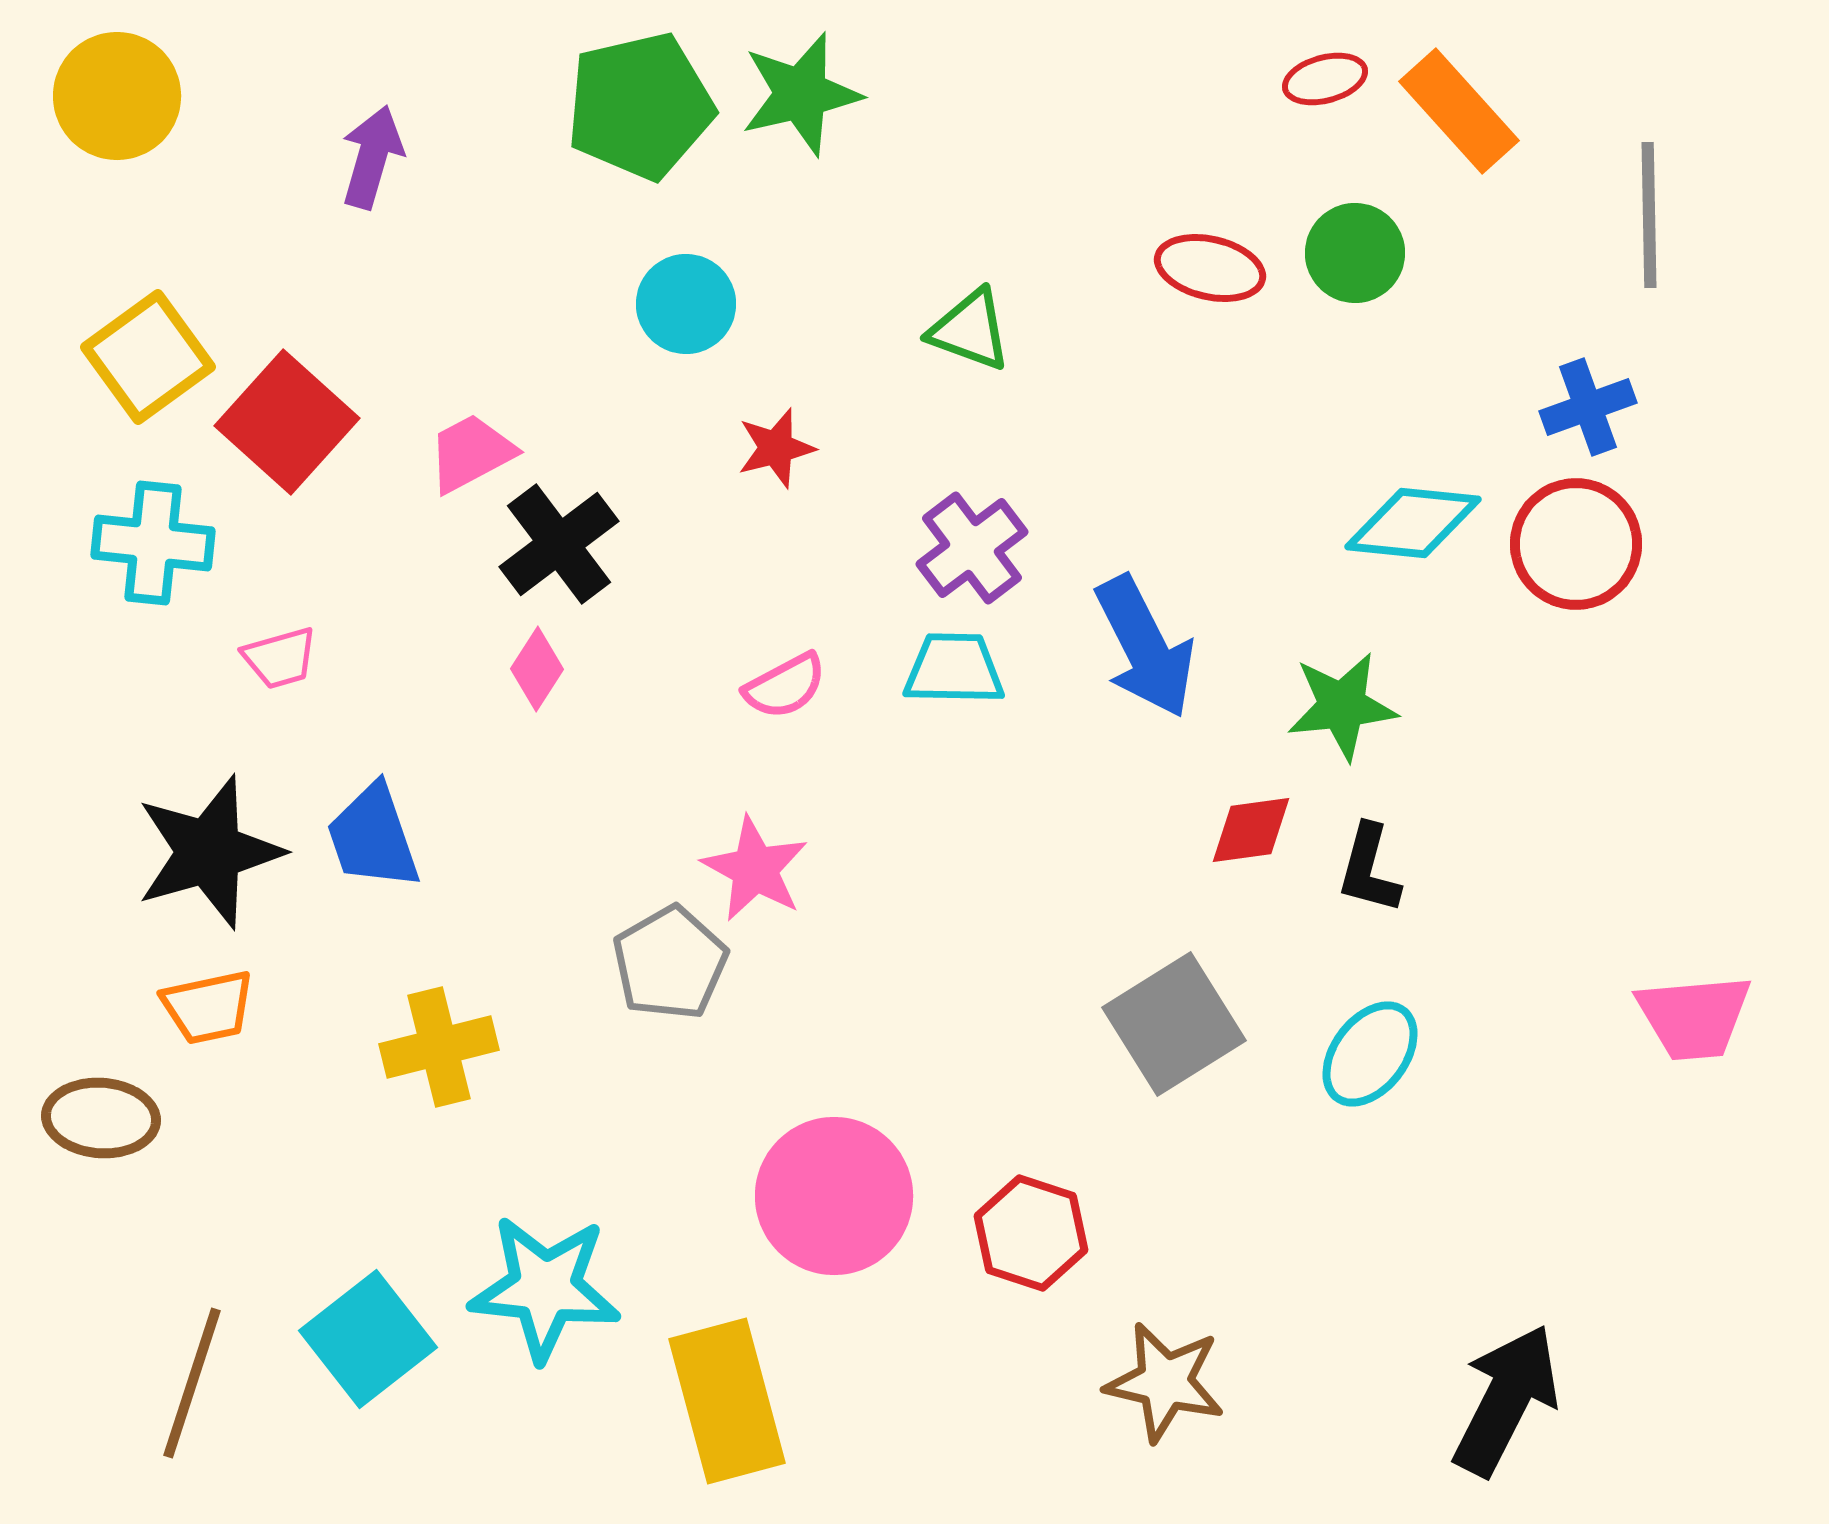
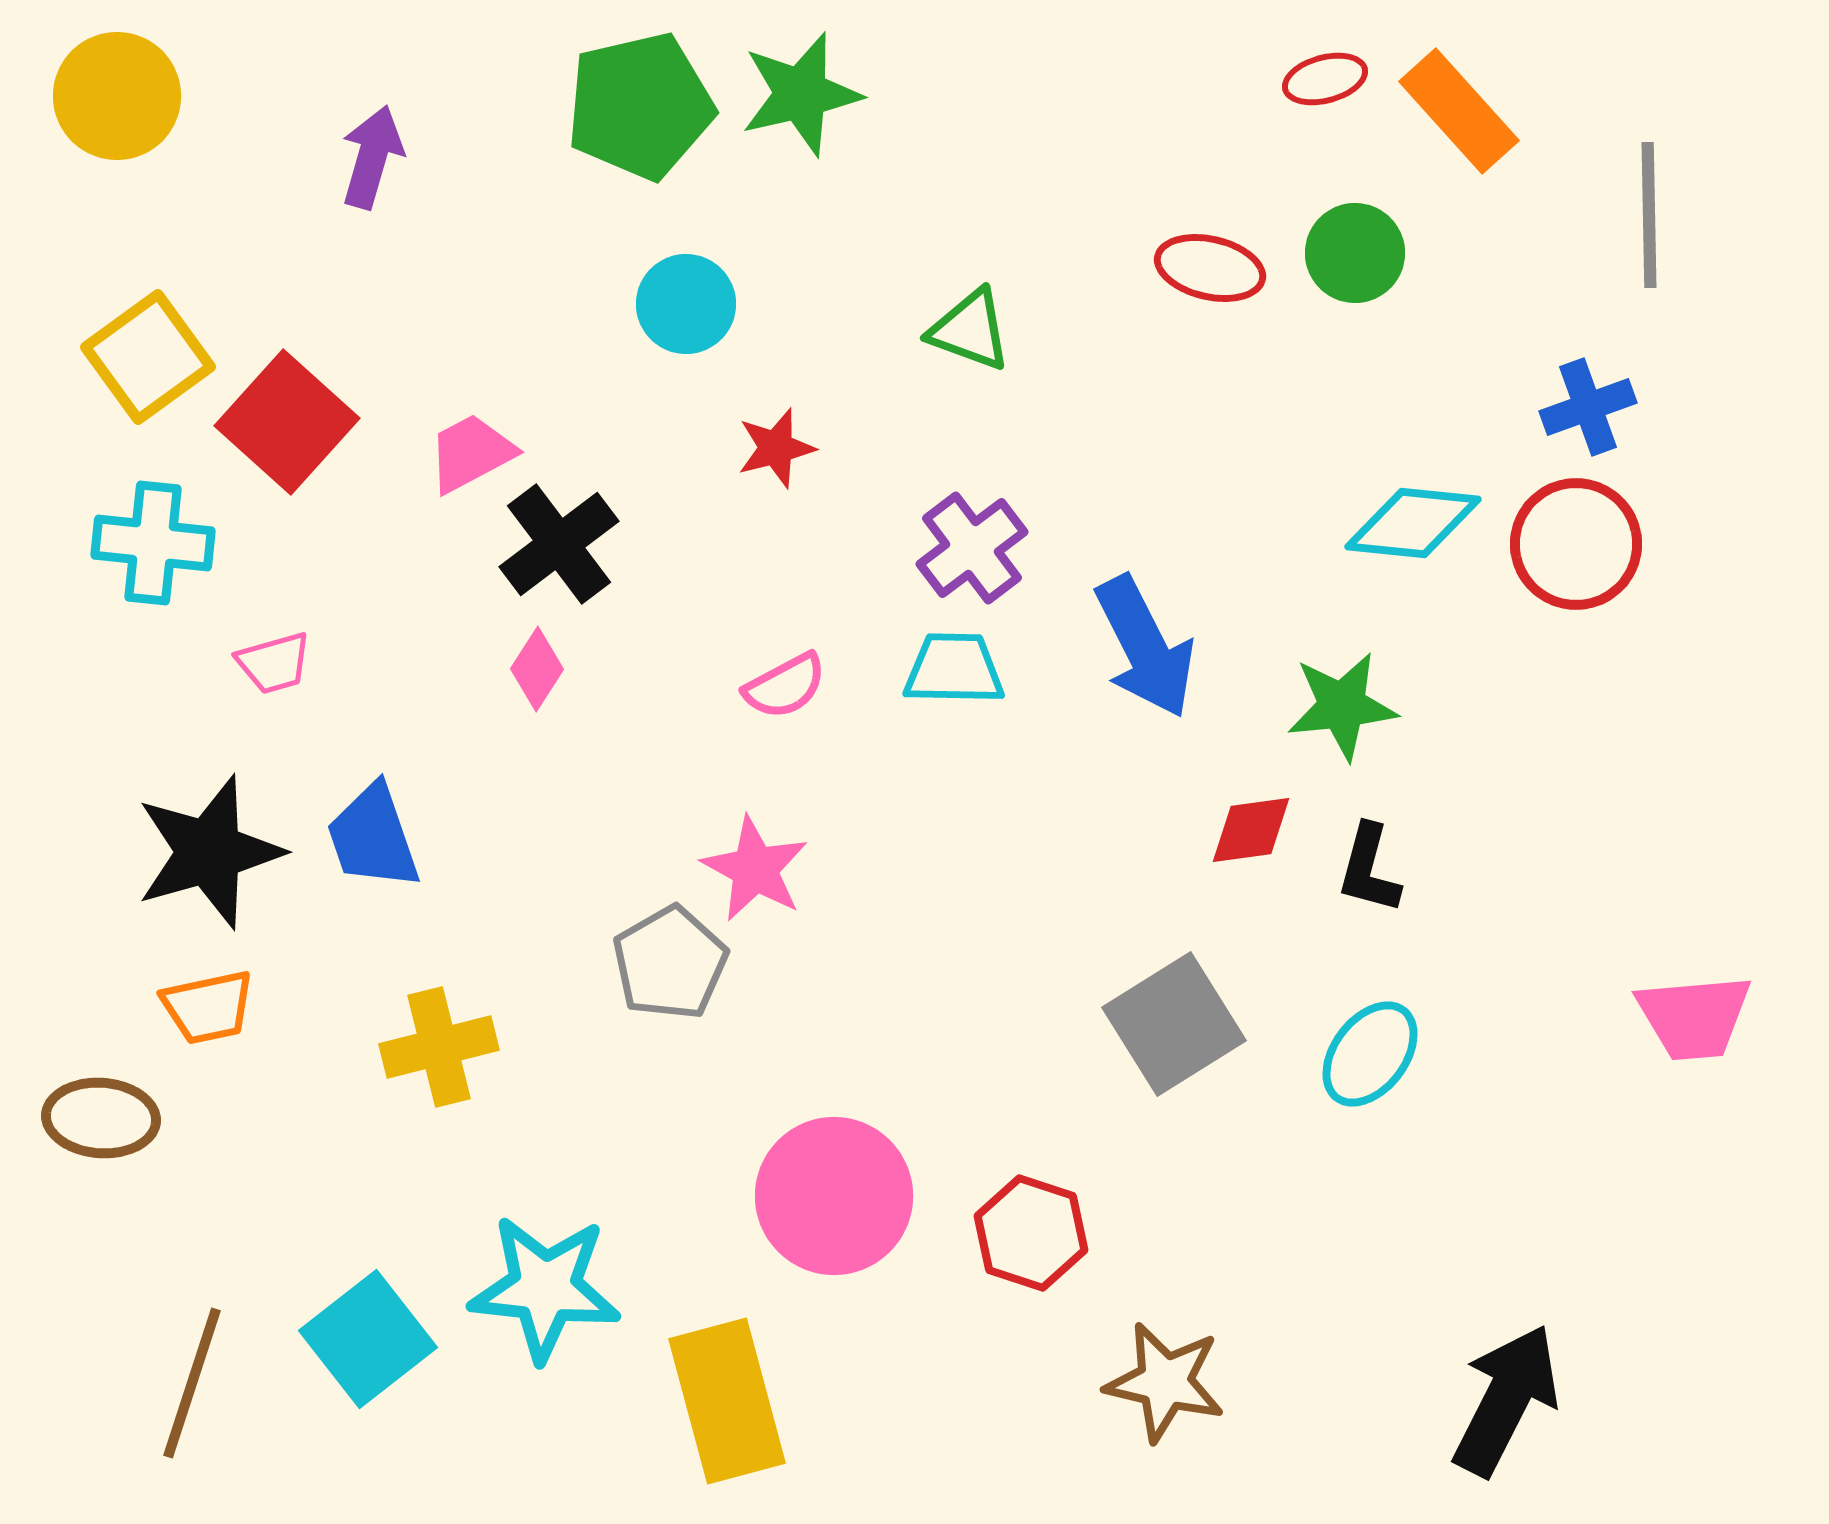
pink trapezoid at (280, 658): moved 6 px left, 5 px down
